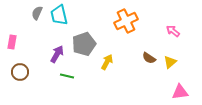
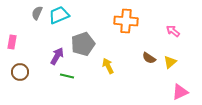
cyan trapezoid: rotated 80 degrees clockwise
orange cross: rotated 30 degrees clockwise
gray pentagon: moved 1 px left
purple arrow: moved 2 px down
yellow arrow: moved 1 px right, 4 px down; rotated 56 degrees counterclockwise
pink triangle: rotated 18 degrees counterclockwise
